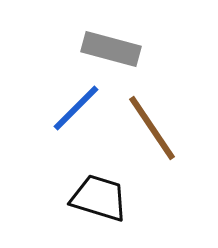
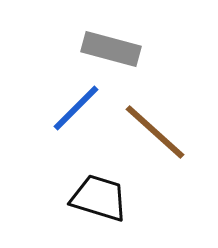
brown line: moved 3 px right, 4 px down; rotated 14 degrees counterclockwise
